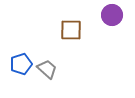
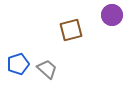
brown square: rotated 15 degrees counterclockwise
blue pentagon: moved 3 px left
